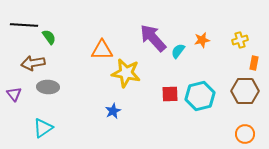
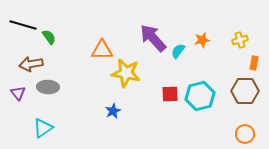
black line: moved 1 px left; rotated 12 degrees clockwise
brown arrow: moved 2 px left, 1 px down
purple triangle: moved 4 px right, 1 px up
